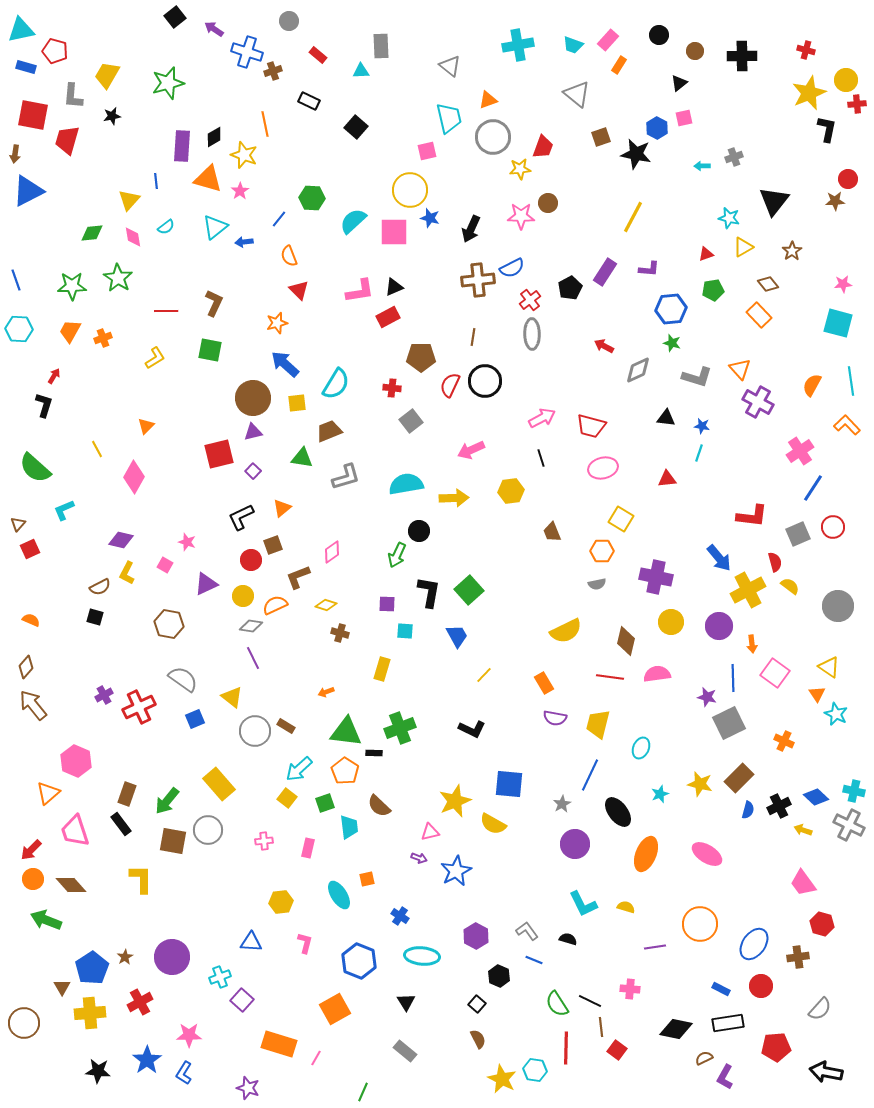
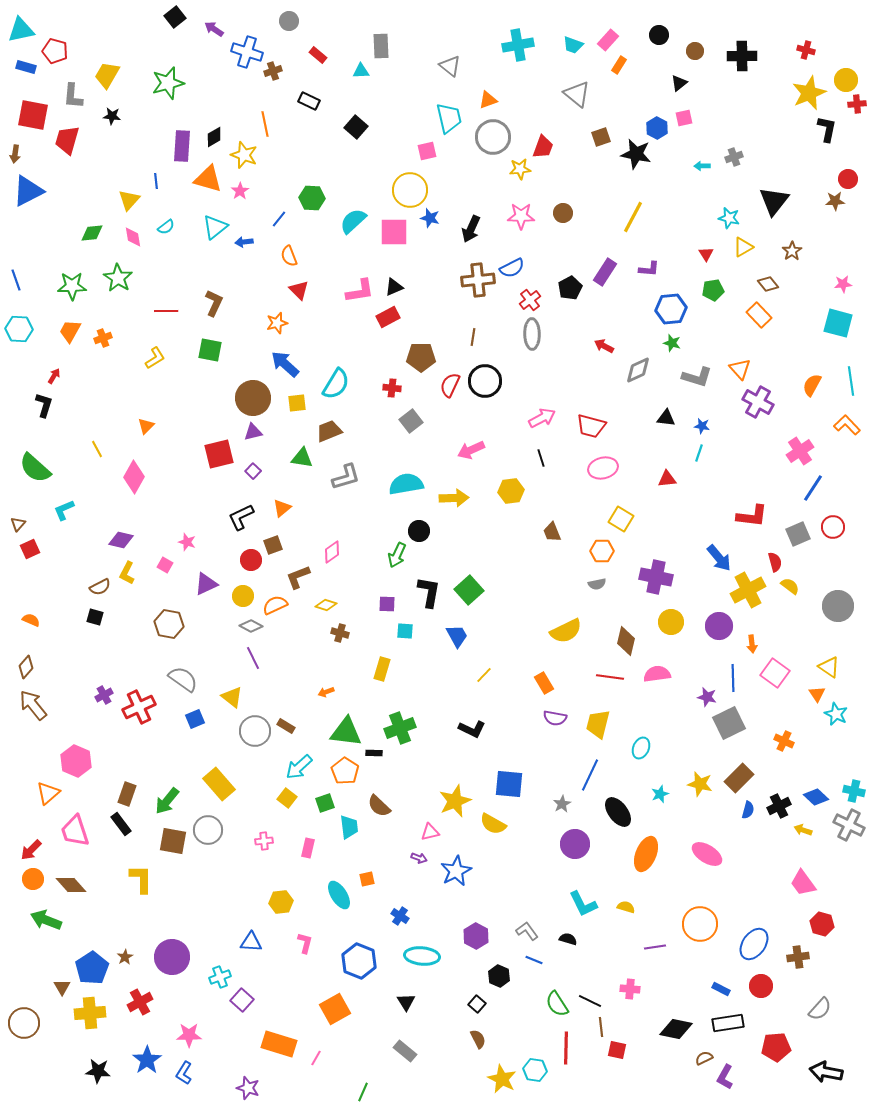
black star at (112, 116): rotated 18 degrees clockwise
brown circle at (548, 203): moved 15 px right, 10 px down
red triangle at (706, 254): rotated 42 degrees counterclockwise
gray diamond at (251, 626): rotated 20 degrees clockwise
cyan arrow at (299, 769): moved 2 px up
red square at (617, 1050): rotated 24 degrees counterclockwise
